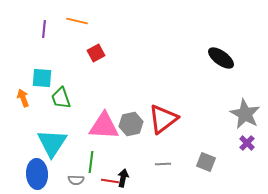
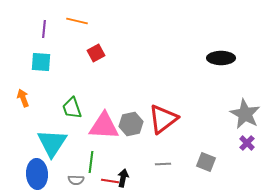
black ellipse: rotated 36 degrees counterclockwise
cyan square: moved 1 px left, 16 px up
green trapezoid: moved 11 px right, 10 px down
